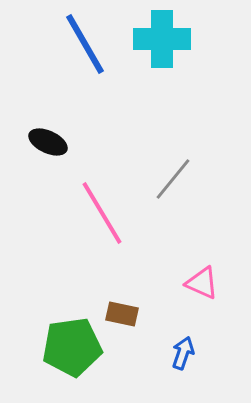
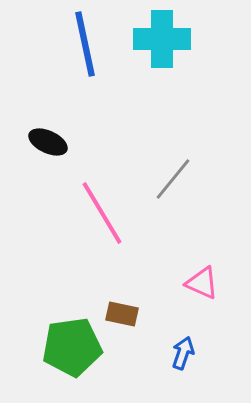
blue line: rotated 18 degrees clockwise
